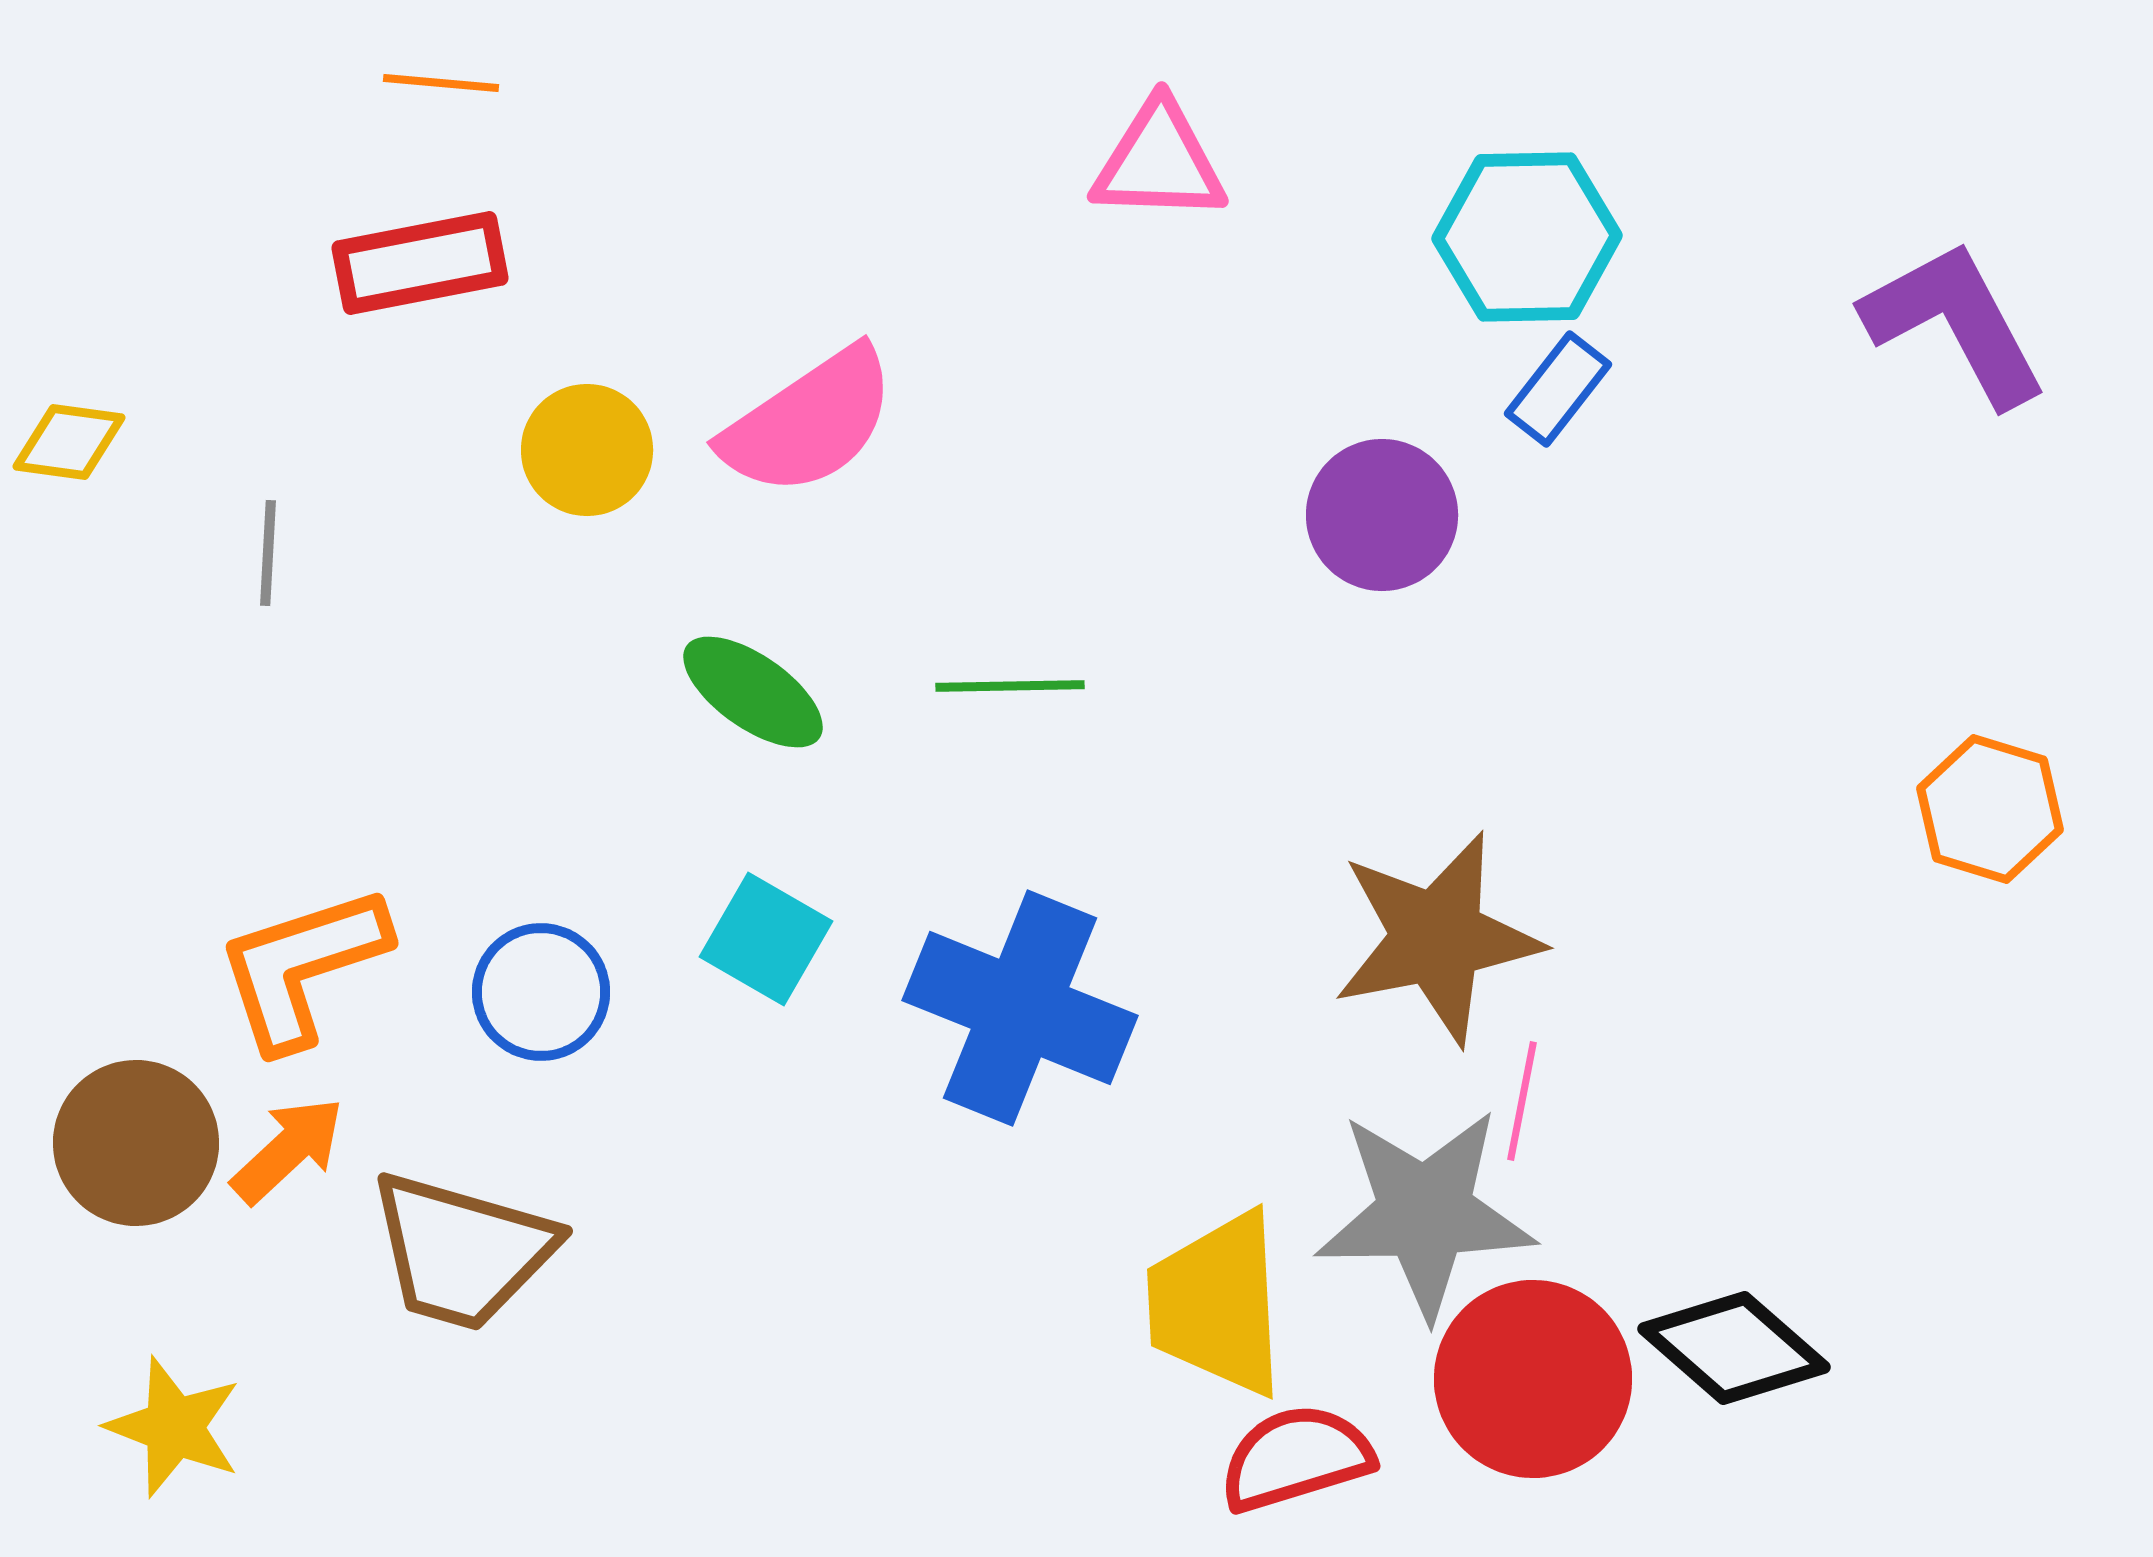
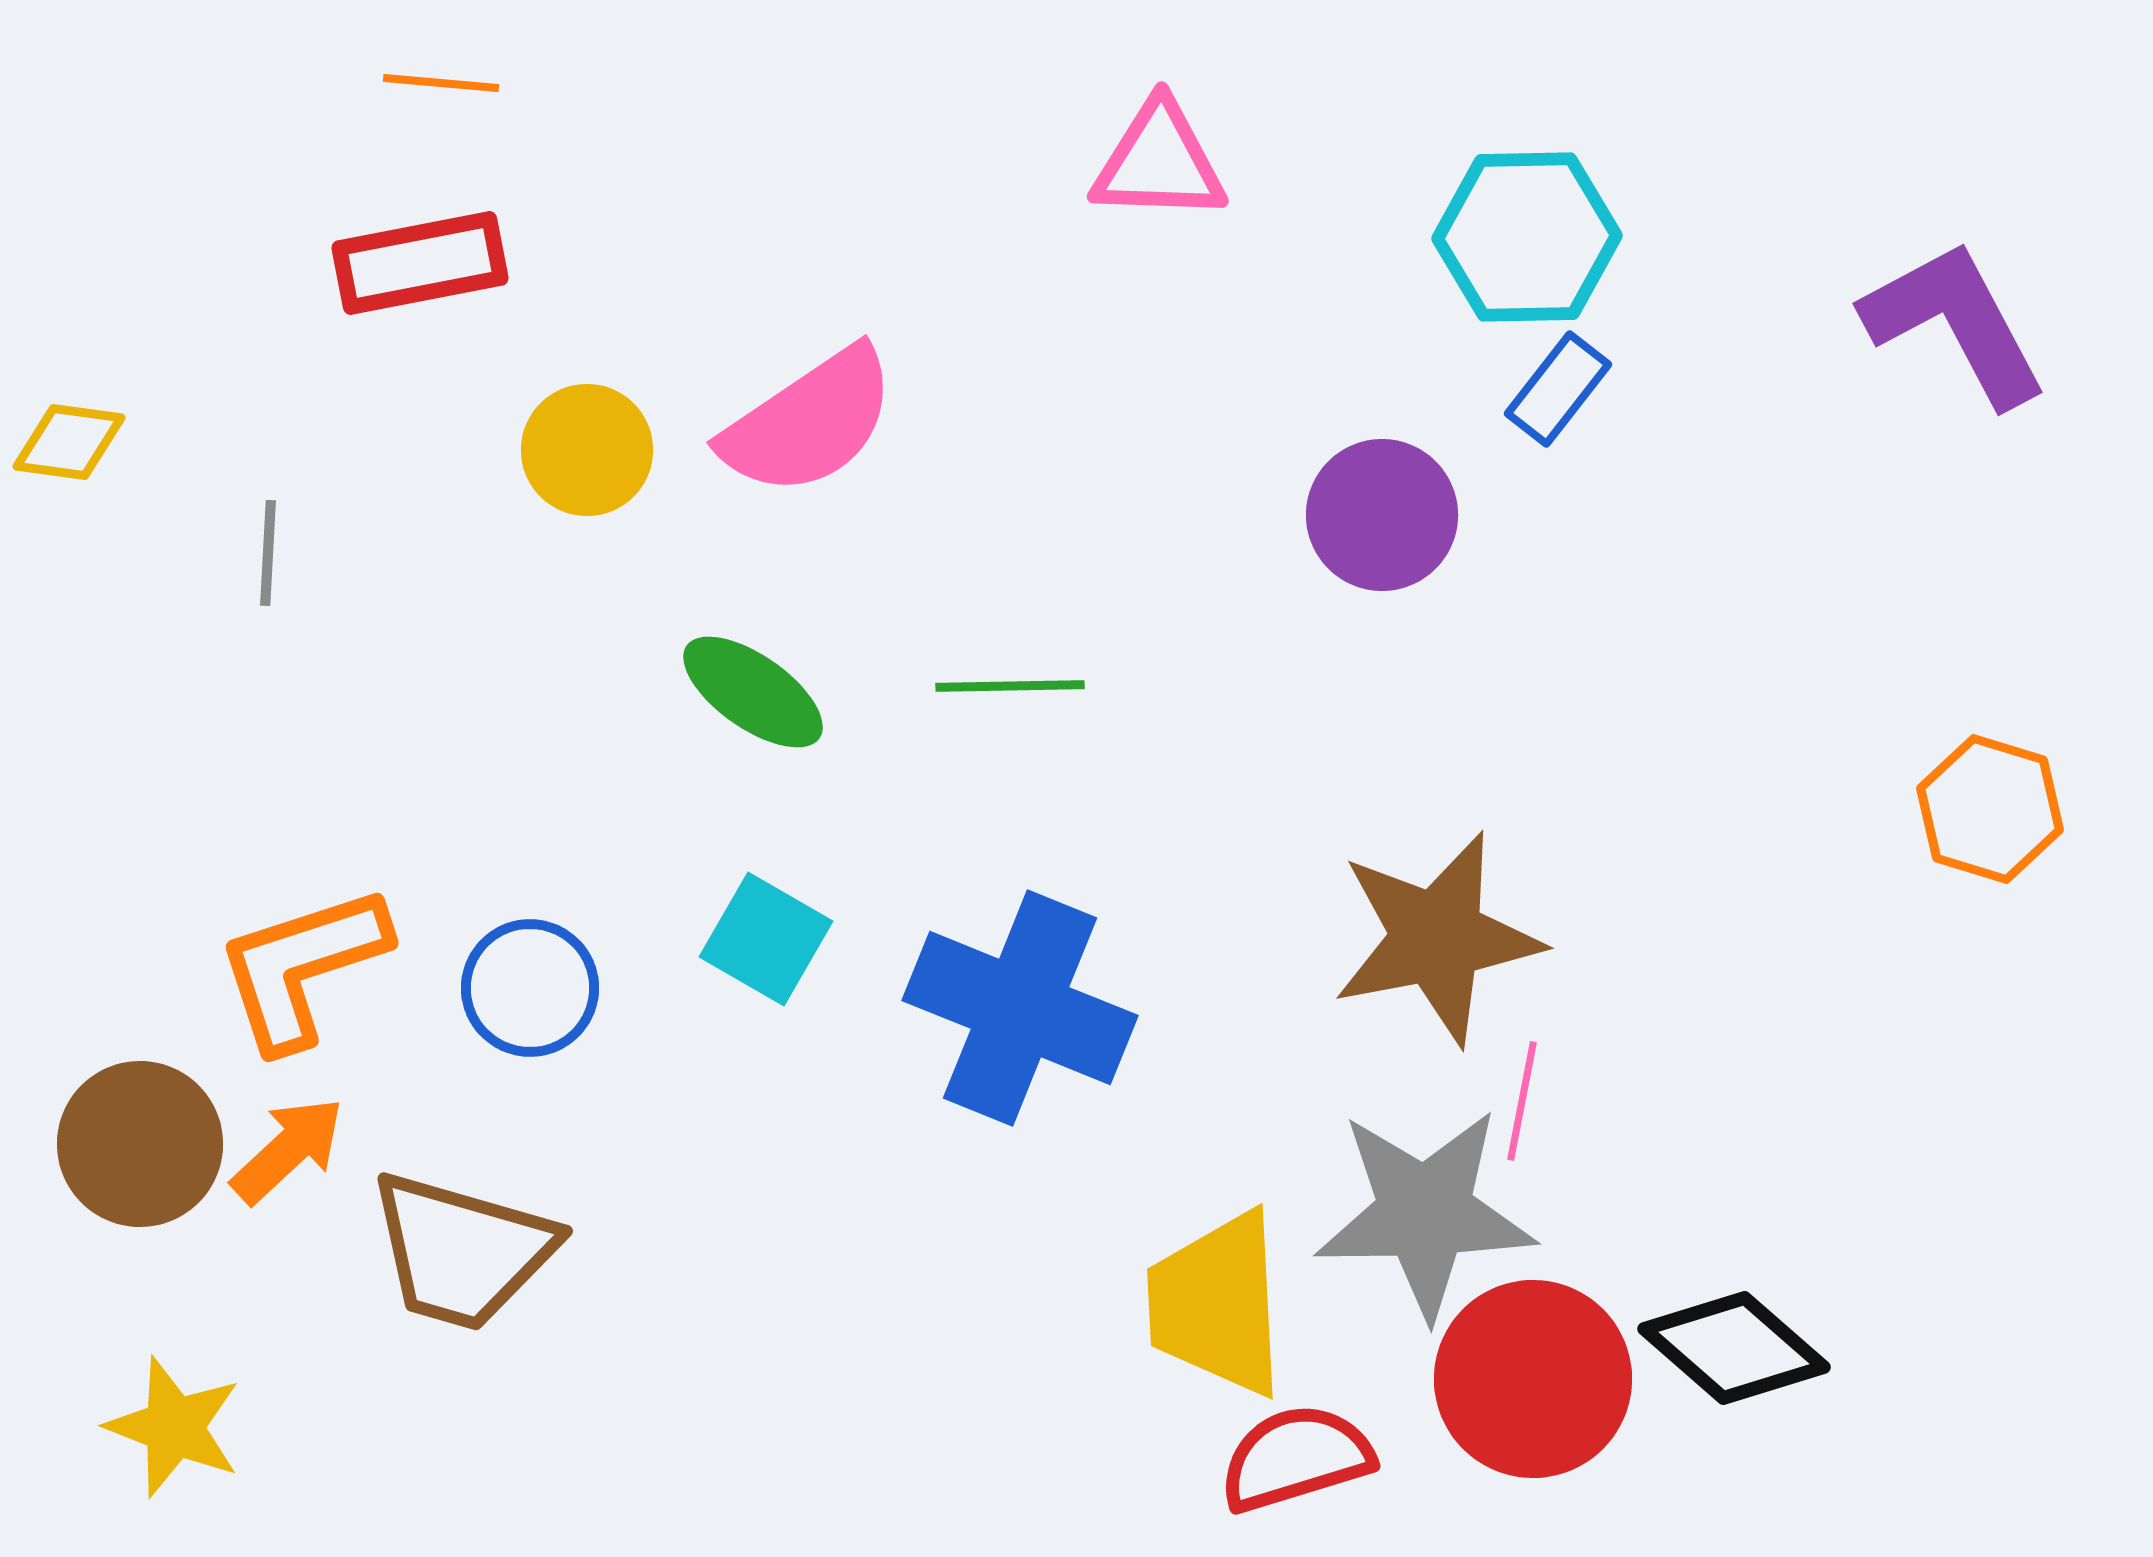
blue circle: moved 11 px left, 4 px up
brown circle: moved 4 px right, 1 px down
